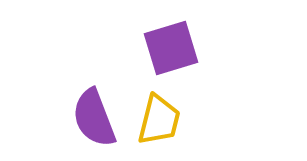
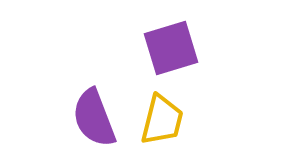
yellow trapezoid: moved 3 px right
